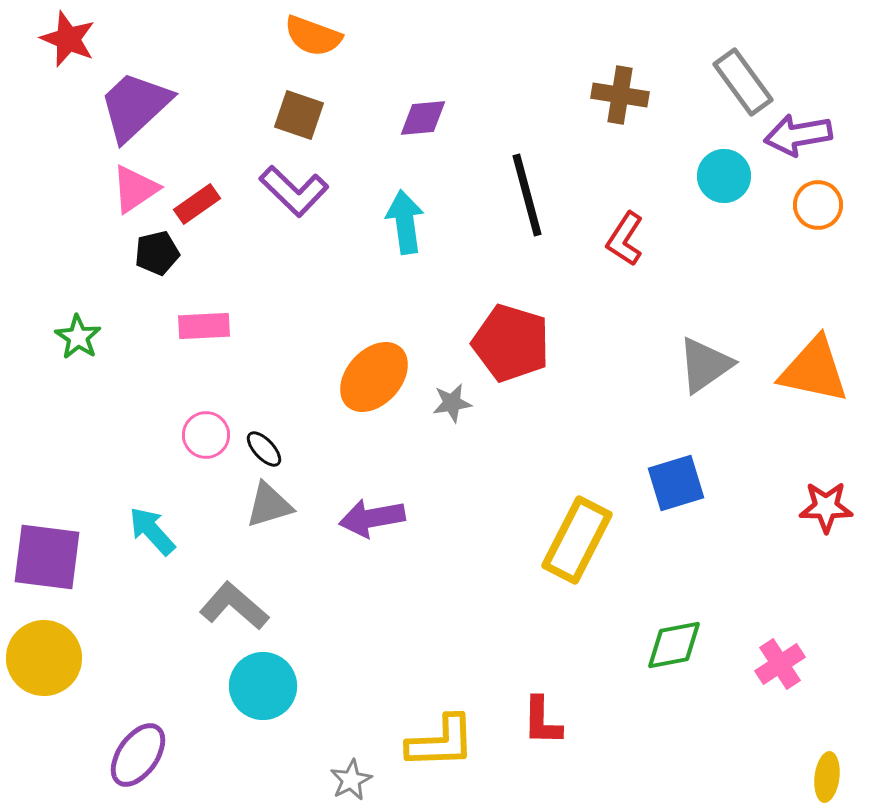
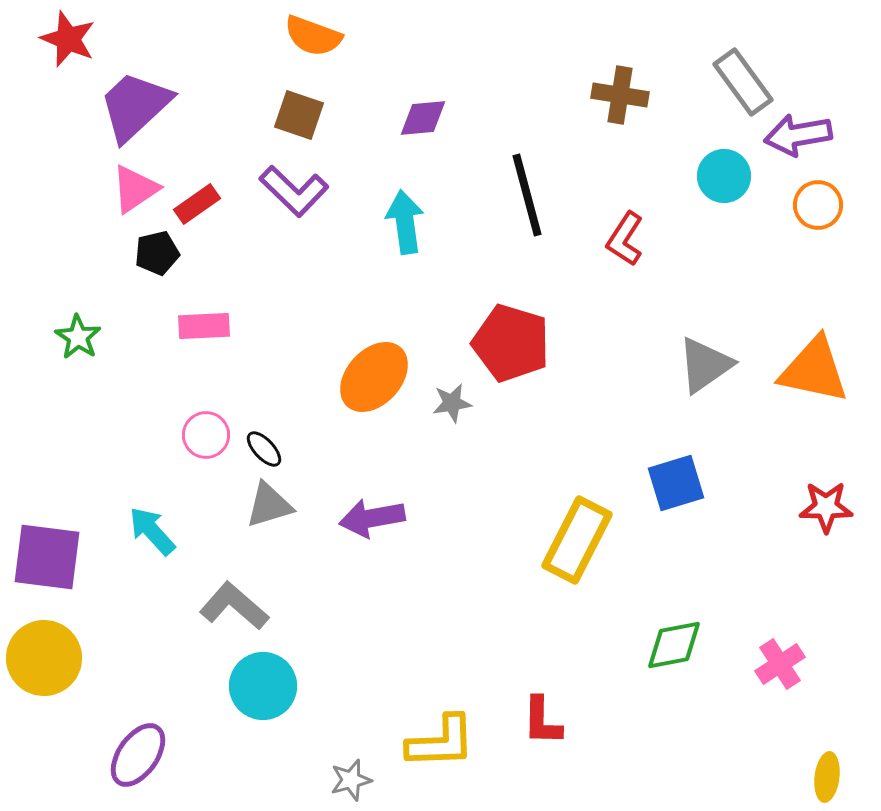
gray star at (351, 780): rotated 12 degrees clockwise
